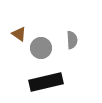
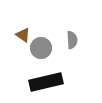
brown triangle: moved 4 px right, 1 px down
